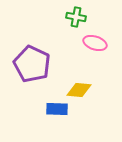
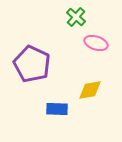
green cross: rotated 30 degrees clockwise
pink ellipse: moved 1 px right
yellow diamond: moved 11 px right; rotated 15 degrees counterclockwise
